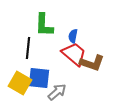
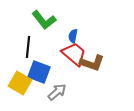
green L-shape: moved 5 px up; rotated 40 degrees counterclockwise
black line: moved 1 px up
blue square: moved 6 px up; rotated 15 degrees clockwise
